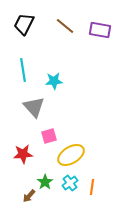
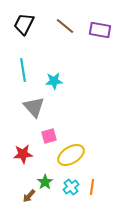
cyan cross: moved 1 px right, 4 px down
